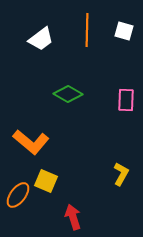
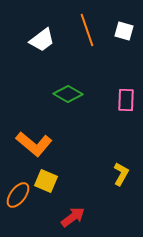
orange line: rotated 20 degrees counterclockwise
white trapezoid: moved 1 px right, 1 px down
orange L-shape: moved 3 px right, 2 px down
red arrow: rotated 70 degrees clockwise
